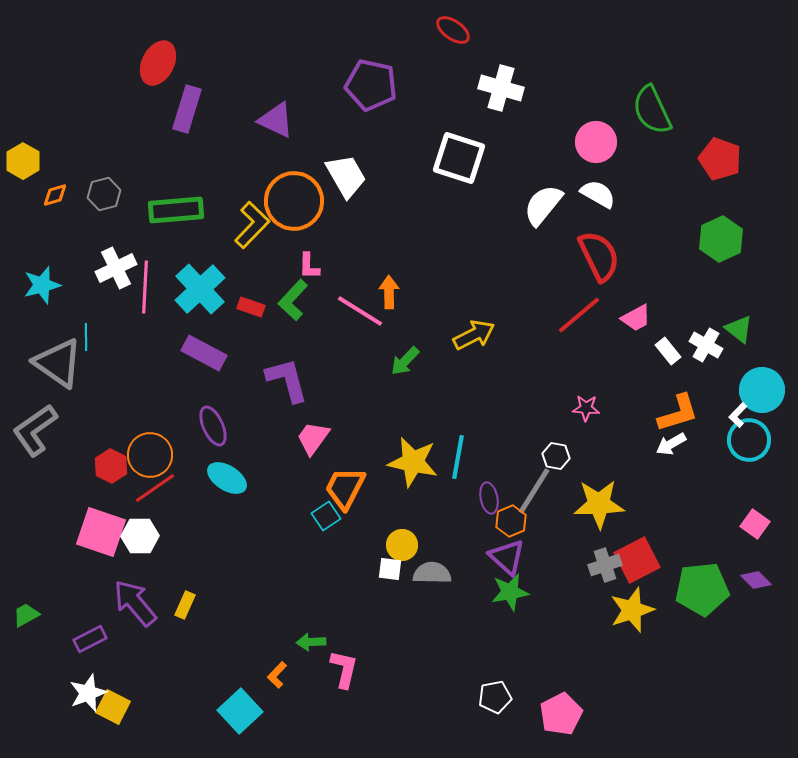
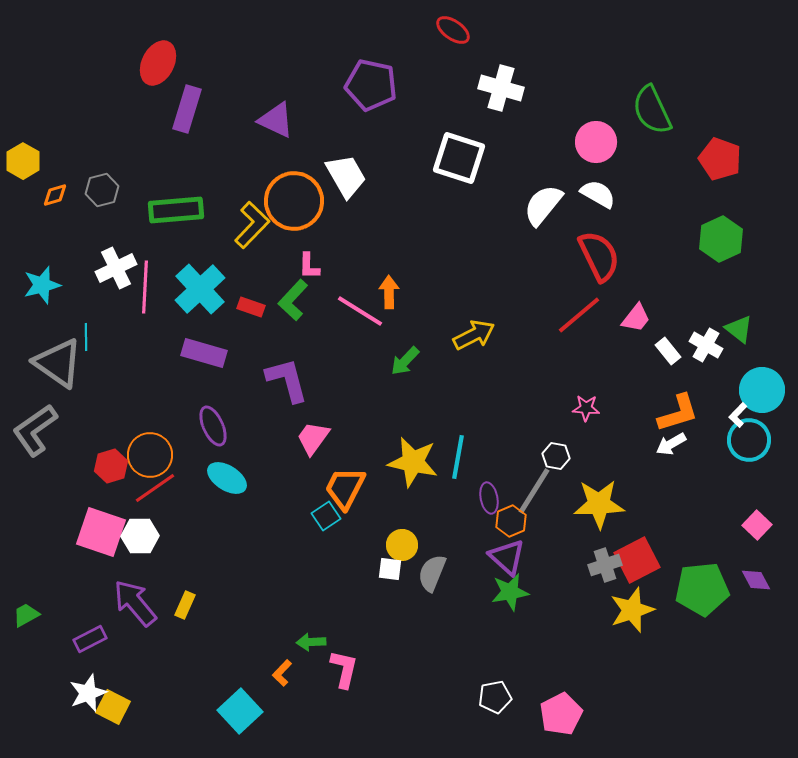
gray hexagon at (104, 194): moved 2 px left, 4 px up
pink trapezoid at (636, 318): rotated 24 degrees counterclockwise
purple rectangle at (204, 353): rotated 12 degrees counterclockwise
red hexagon at (111, 466): rotated 16 degrees clockwise
pink square at (755, 524): moved 2 px right, 1 px down; rotated 8 degrees clockwise
gray semicircle at (432, 573): rotated 69 degrees counterclockwise
purple diamond at (756, 580): rotated 16 degrees clockwise
orange L-shape at (277, 675): moved 5 px right, 2 px up
